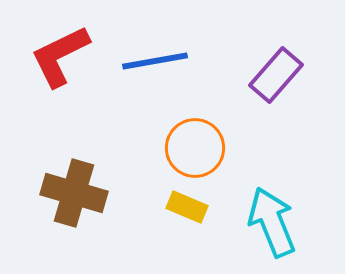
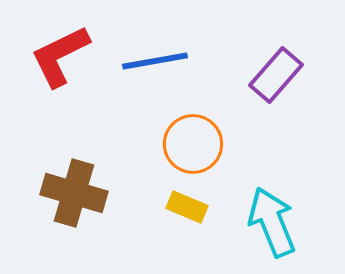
orange circle: moved 2 px left, 4 px up
